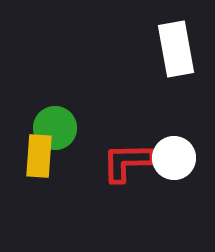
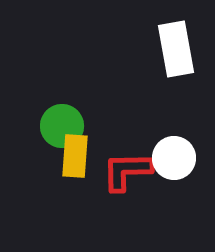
green circle: moved 7 px right, 2 px up
yellow rectangle: moved 36 px right
red L-shape: moved 9 px down
